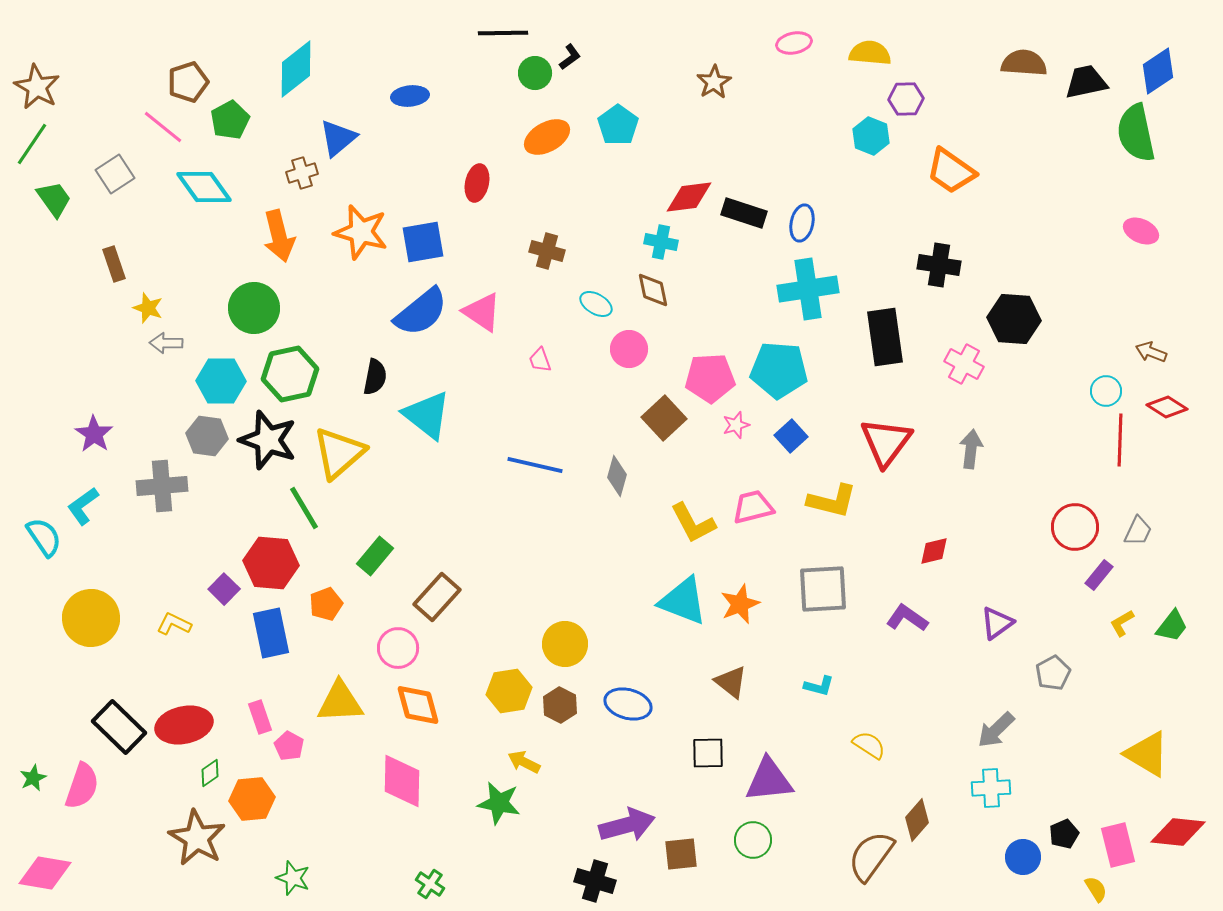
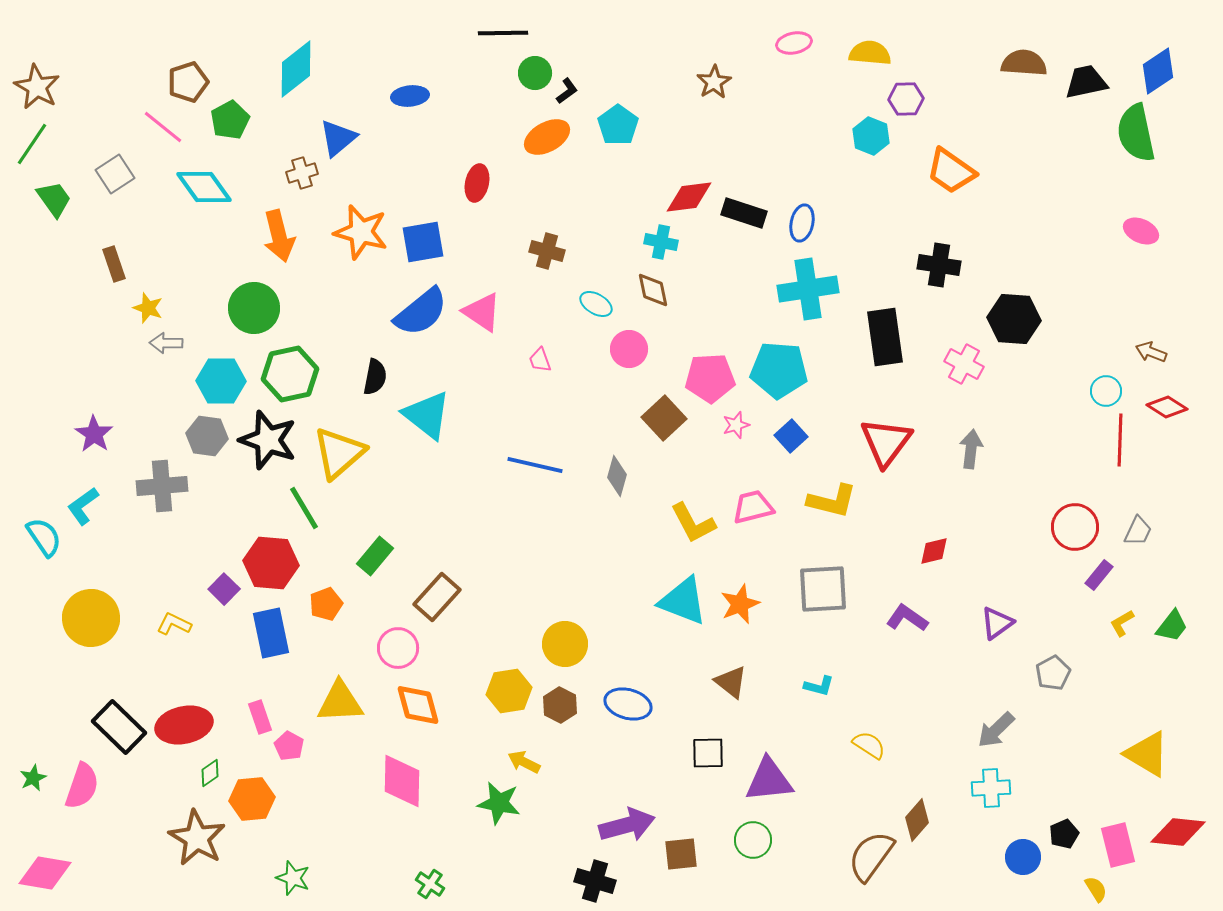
black L-shape at (570, 57): moved 3 px left, 34 px down
